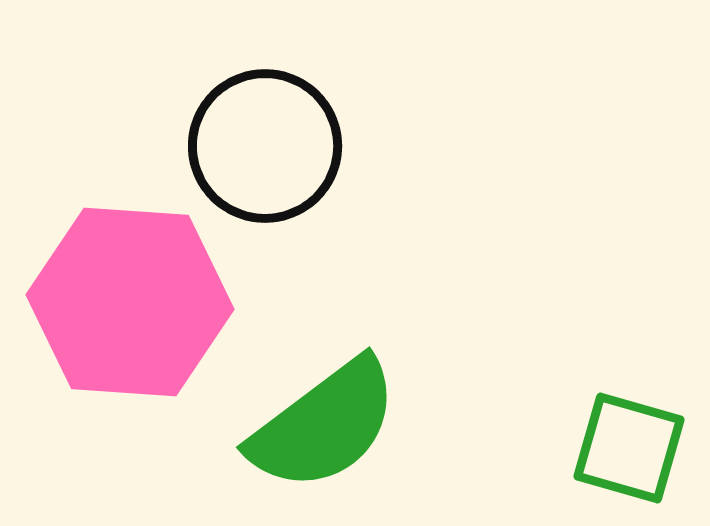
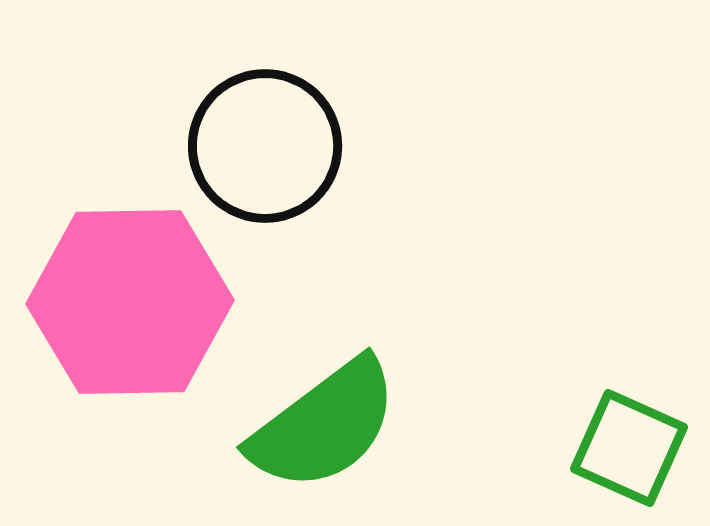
pink hexagon: rotated 5 degrees counterclockwise
green square: rotated 8 degrees clockwise
